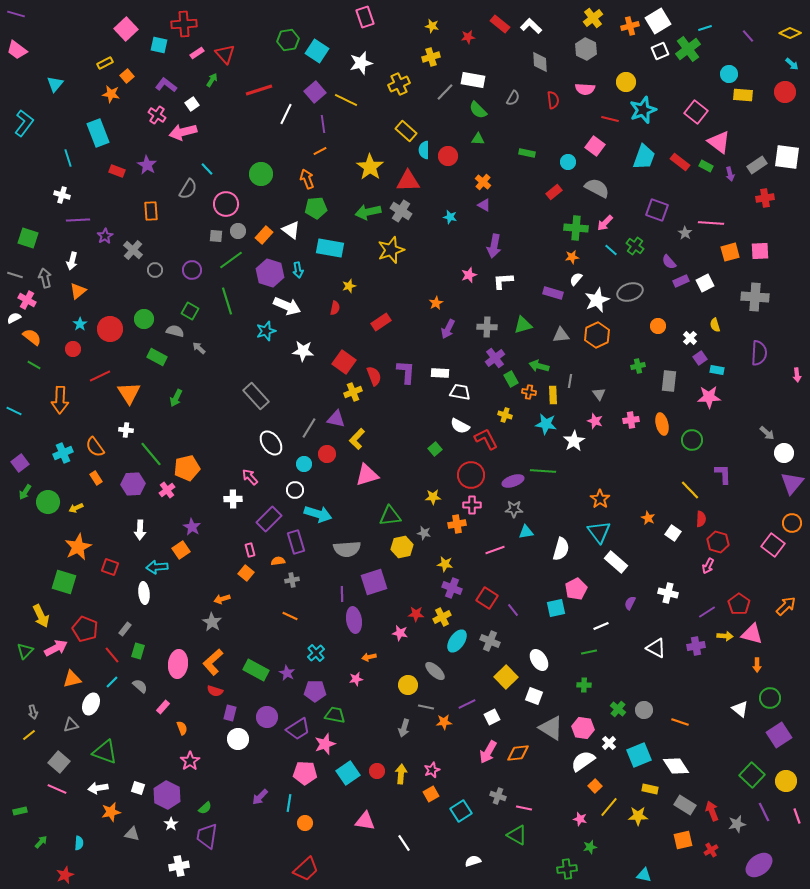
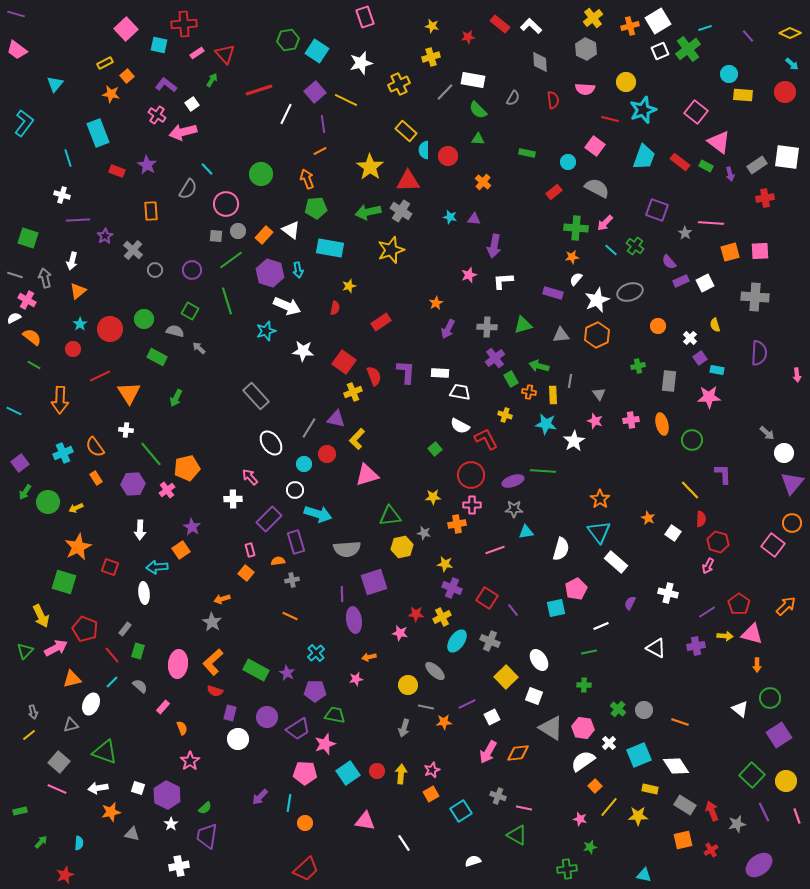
purple triangle at (484, 205): moved 10 px left, 14 px down; rotated 24 degrees counterclockwise
